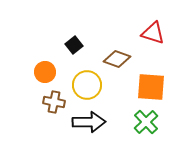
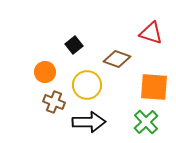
red triangle: moved 2 px left
orange square: moved 3 px right
brown cross: rotated 10 degrees clockwise
